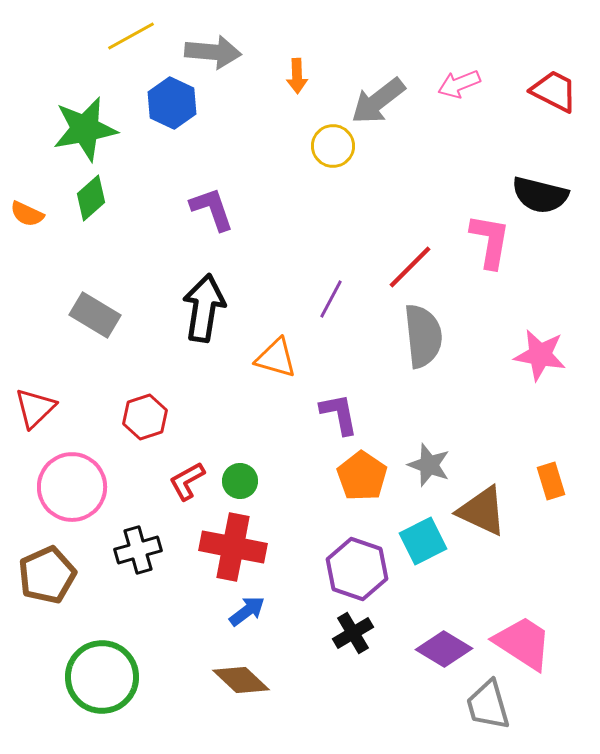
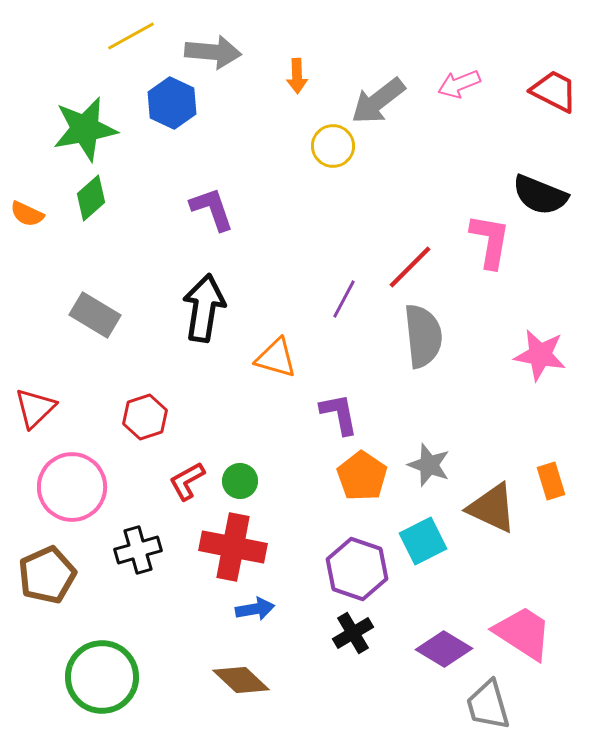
black semicircle at (540, 195): rotated 8 degrees clockwise
purple line at (331, 299): moved 13 px right
brown triangle at (482, 511): moved 10 px right, 3 px up
blue arrow at (247, 611): moved 8 px right, 2 px up; rotated 27 degrees clockwise
pink trapezoid at (523, 643): moved 10 px up
